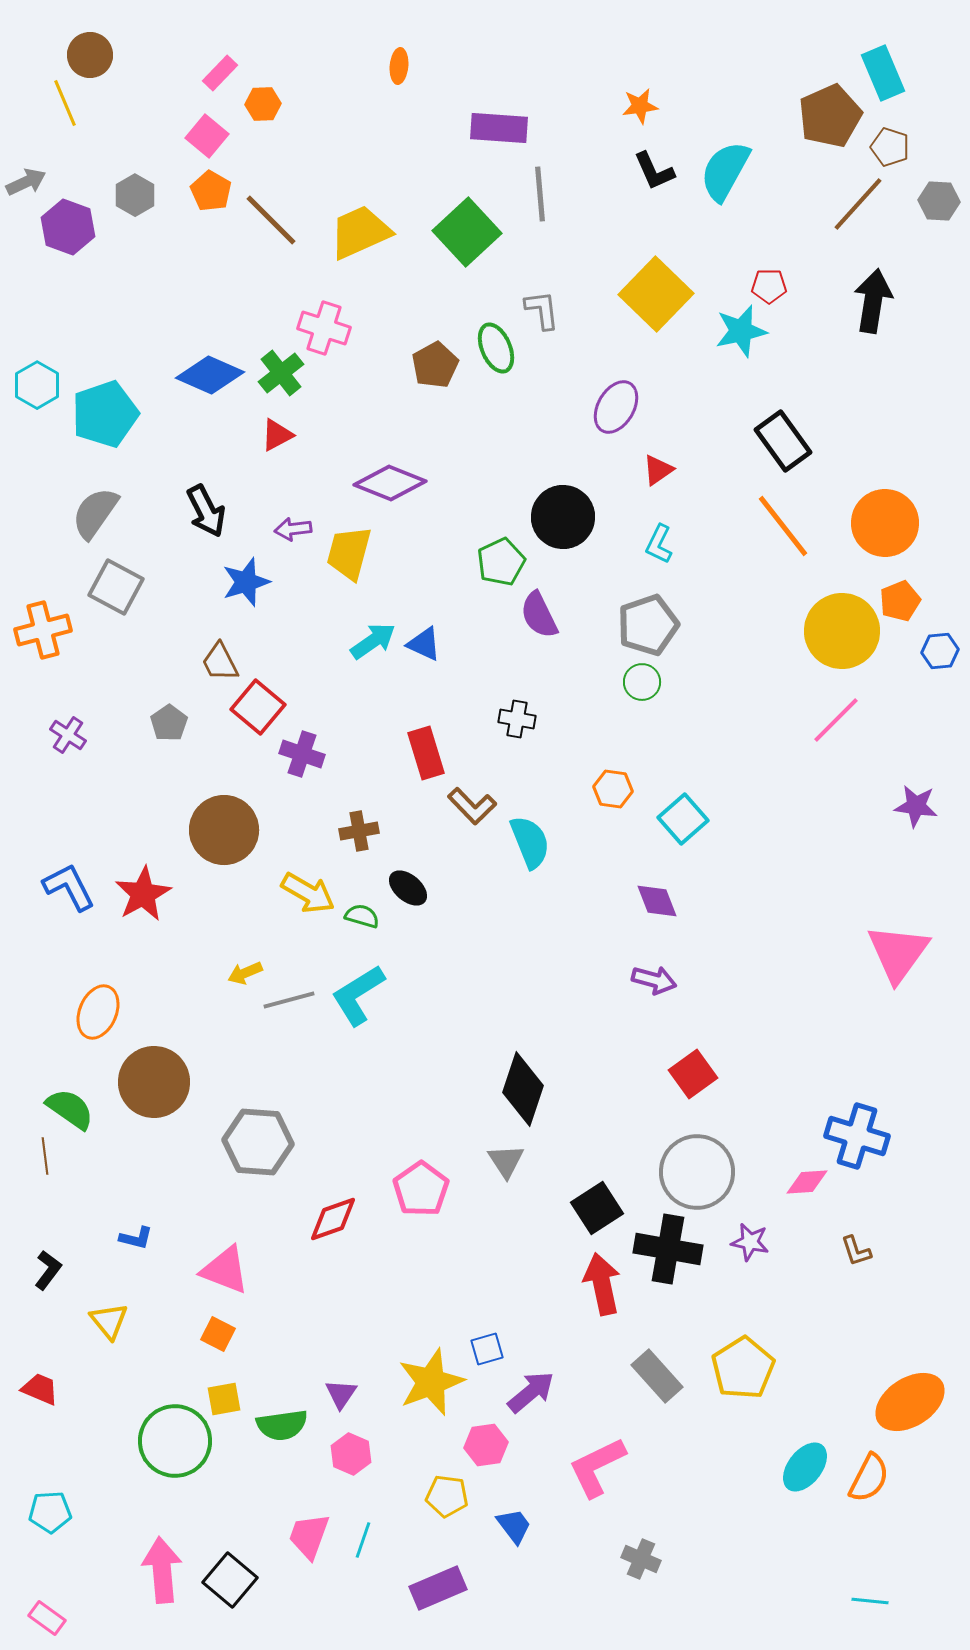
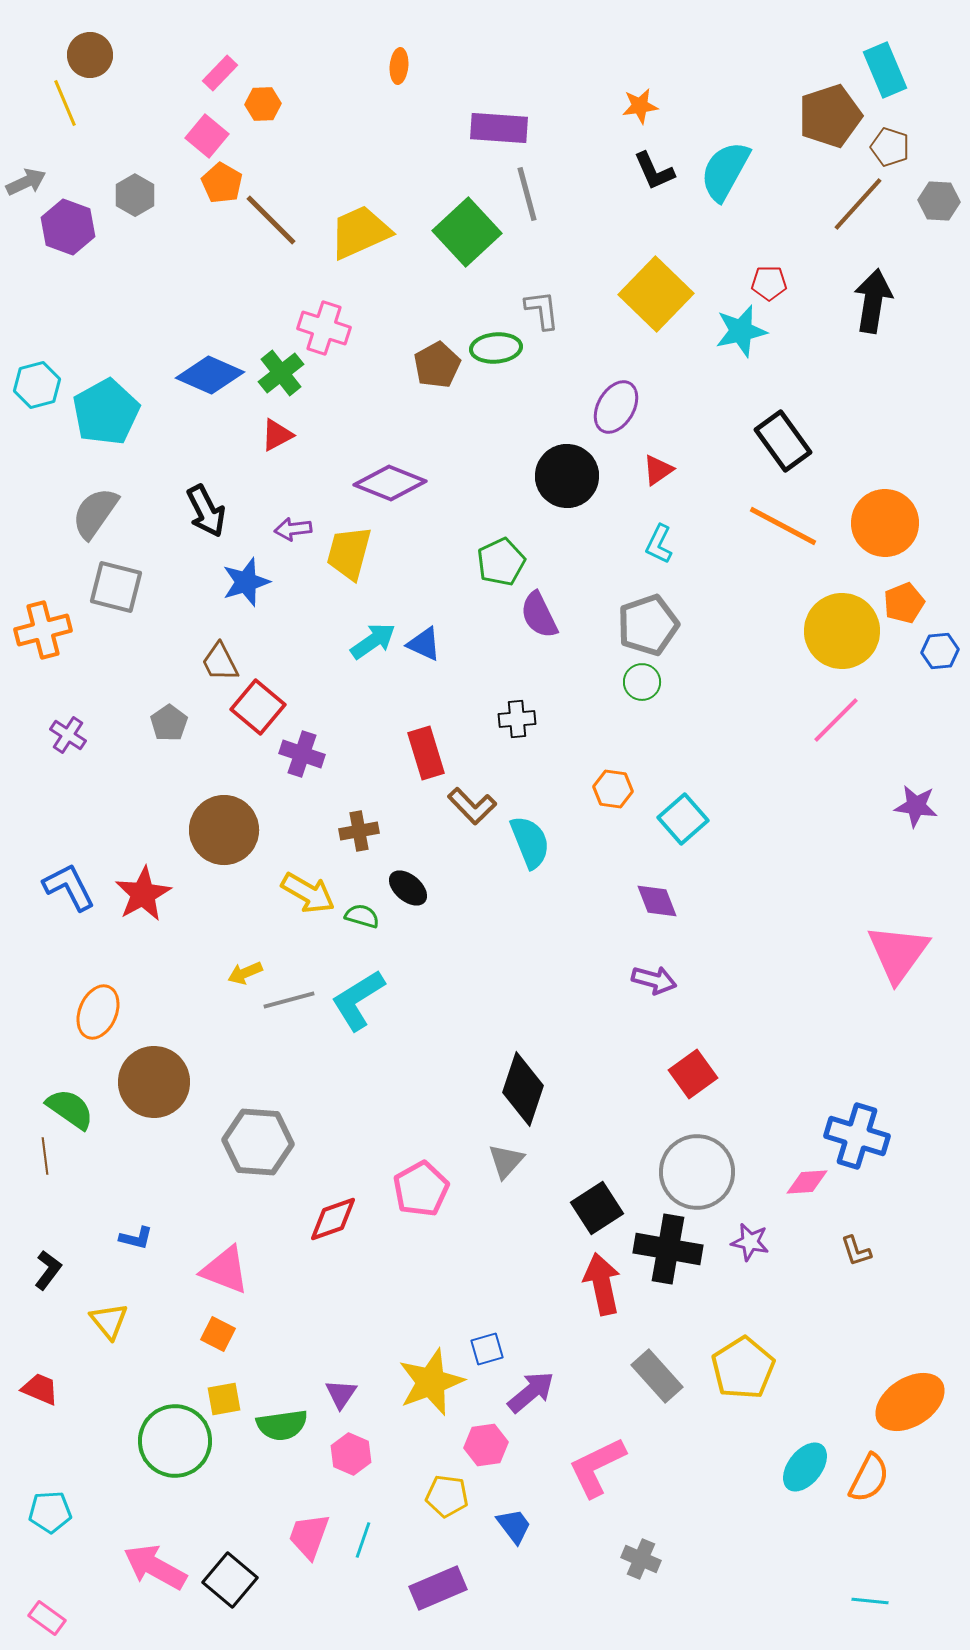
cyan rectangle at (883, 73): moved 2 px right, 3 px up
brown pentagon at (830, 116): rotated 6 degrees clockwise
orange pentagon at (211, 191): moved 11 px right, 8 px up
gray line at (540, 194): moved 13 px left; rotated 10 degrees counterclockwise
red pentagon at (769, 286): moved 3 px up
green ellipse at (496, 348): rotated 72 degrees counterclockwise
brown pentagon at (435, 365): moved 2 px right
cyan hexagon at (37, 385): rotated 15 degrees clockwise
cyan pentagon at (105, 414): moved 1 px right, 2 px up; rotated 10 degrees counterclockwise
black circle at (563, 517): moved 4 px right, 41 px up
orange line at (783, 526): rotated 24 degrees counterclockwise
gray square at (116, 587): rotated 14 degrees counterclockwise
orange pentagon at (900, 601): moved 4 px right, 2 px down
black cross at (517, 719): rotated 15 degrees counterclockwise
cyan L-shape at (358, 995): moved 5 px down
gray triangle at (506, 1161): rotated 15 degrees clockwise
pink pentagon at (421, 1189): rotated 6 degrees clockwise
pink arrow at (162, 1570): moved 7 px left, 3 px up; rotated 56 degrees counterclockwise
